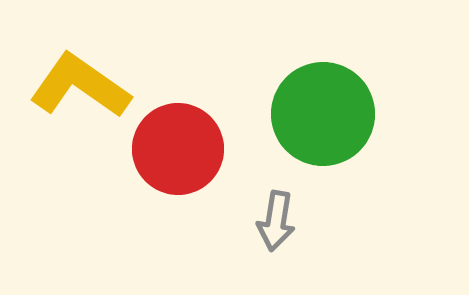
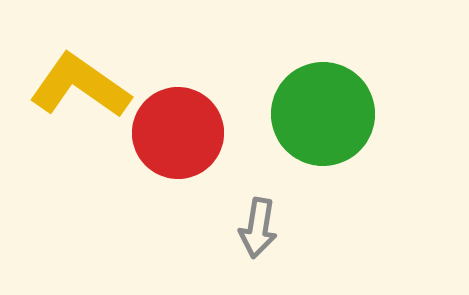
red circle: moved 16 px up
gray arrow: moved 18 px left, 7 px down
